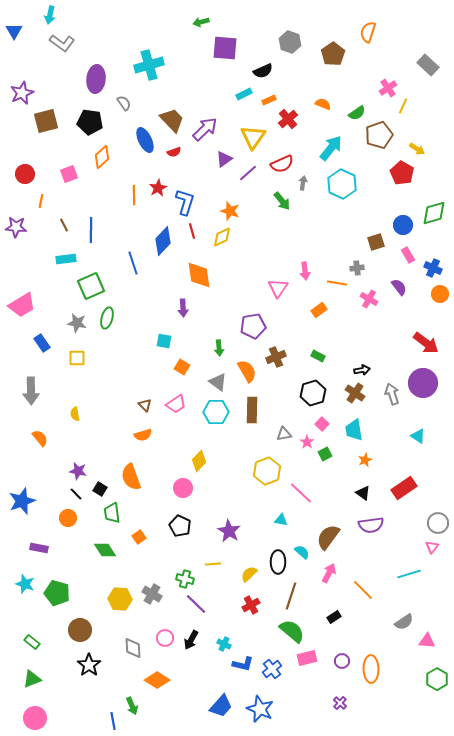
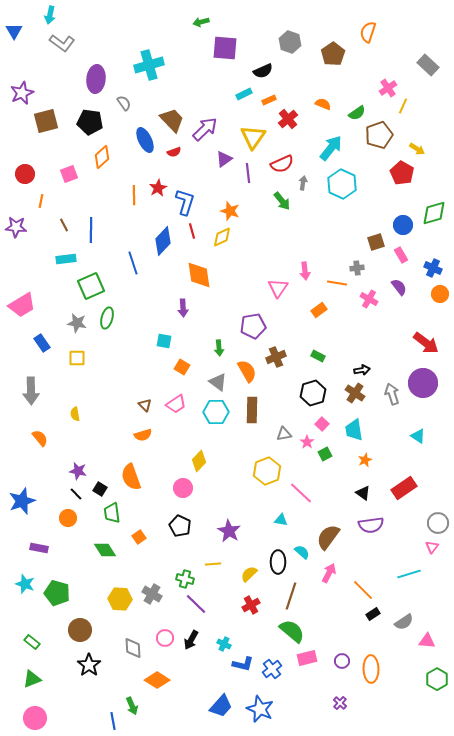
purple line at (248, 173): rotated 54 degrees counterclockwise
pink rectangle at (408, 255): moved 7 px left
black rectangle at (334, 617): moved 39 px right, 3 px up
